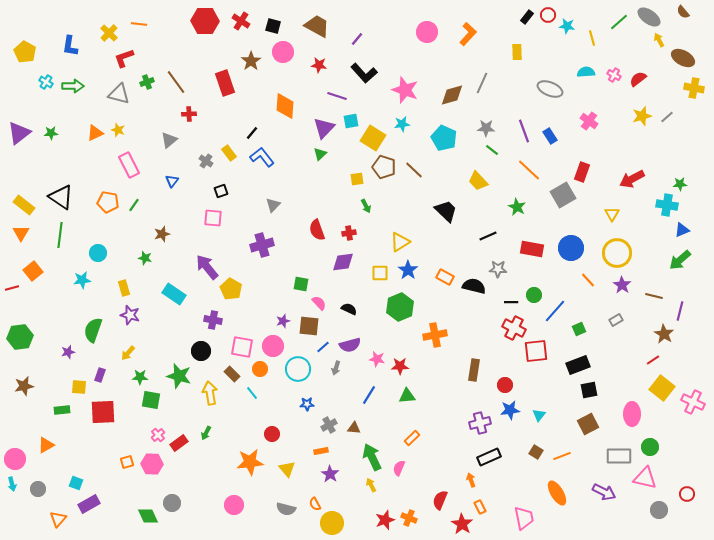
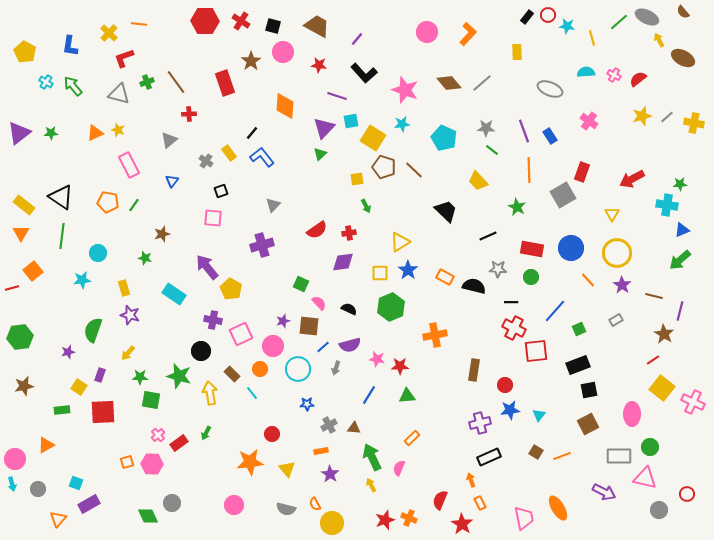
gray ellipse at (649, 17): moved 2 px left; rotated 10 degrees counterclockwise
gray line at (482, 83): rotated 25 degrees clockwise
green arrow at (73, 86): rotated 130 degrees counterclockwise
yellow cross at (694, 88): moved 35 px down
brown diamond at (452, 95): moved 3 px left, 12 px up; rotated 65 degrees clockwise
orange line at (529, 170): rotated 45 degrees clockwise
red semicircle at (317, 230): rotated 105 degrees counterclockwise
green line at (60, 235): moved 2 px right, 1 px down
green square at (301, 284): rotated 14 degrees clockwise
green circle at (534, 295): moved 3 px left, 18 px up
green hexagon at (400, 307): moved 9 px left
pink square at (242, 347): moved 1 px left, 13 px up; rotated 35 degrees counterclockwise
yellow square at (79, 387): rotated 28 degrees clockwise
orange ellipse at (557, 493): moved 1 px right, 15 px down
orange rectangle at (480, 507): moved 4 px up
